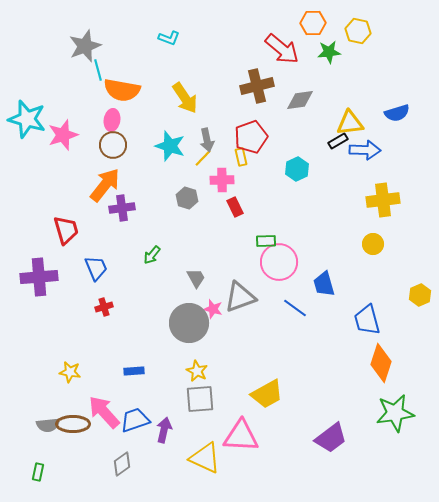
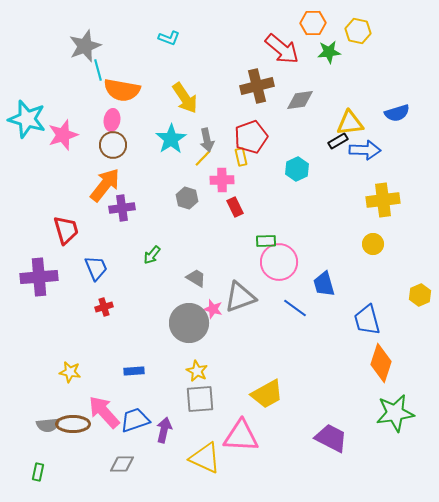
cyan star at (170, 146): moved 1 px right, 7 px up; rotated 20 degrees clockwise
gray trapezoid at (196, 278): rotated 30 degrees counterclockwise
purple trapezoid at (331, 438): rotated 116 degrees counterclockwise
gray diamond at (122, 464): rotated 35 degrees clockwise
